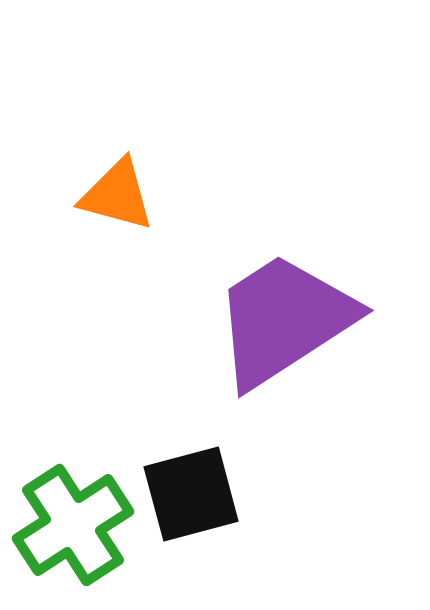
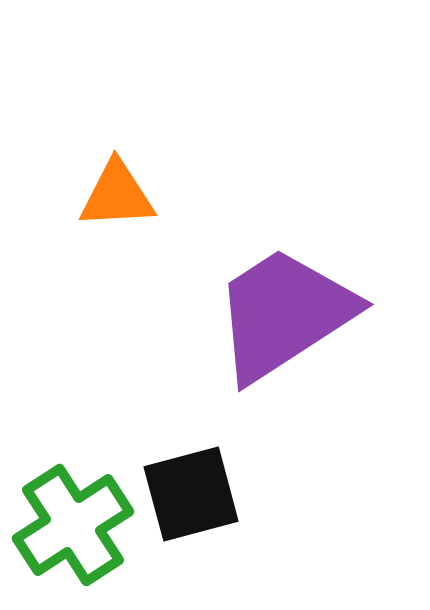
orange triangle: rotated 18 degrees counterclockwise
purple trapezoid: moved 6 px up
